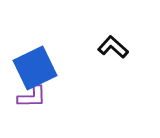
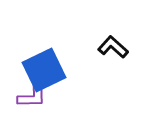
blue square: moved 9 px right, 2 px down
